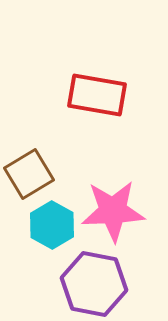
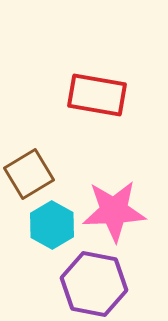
pink star: moved 1 px right
